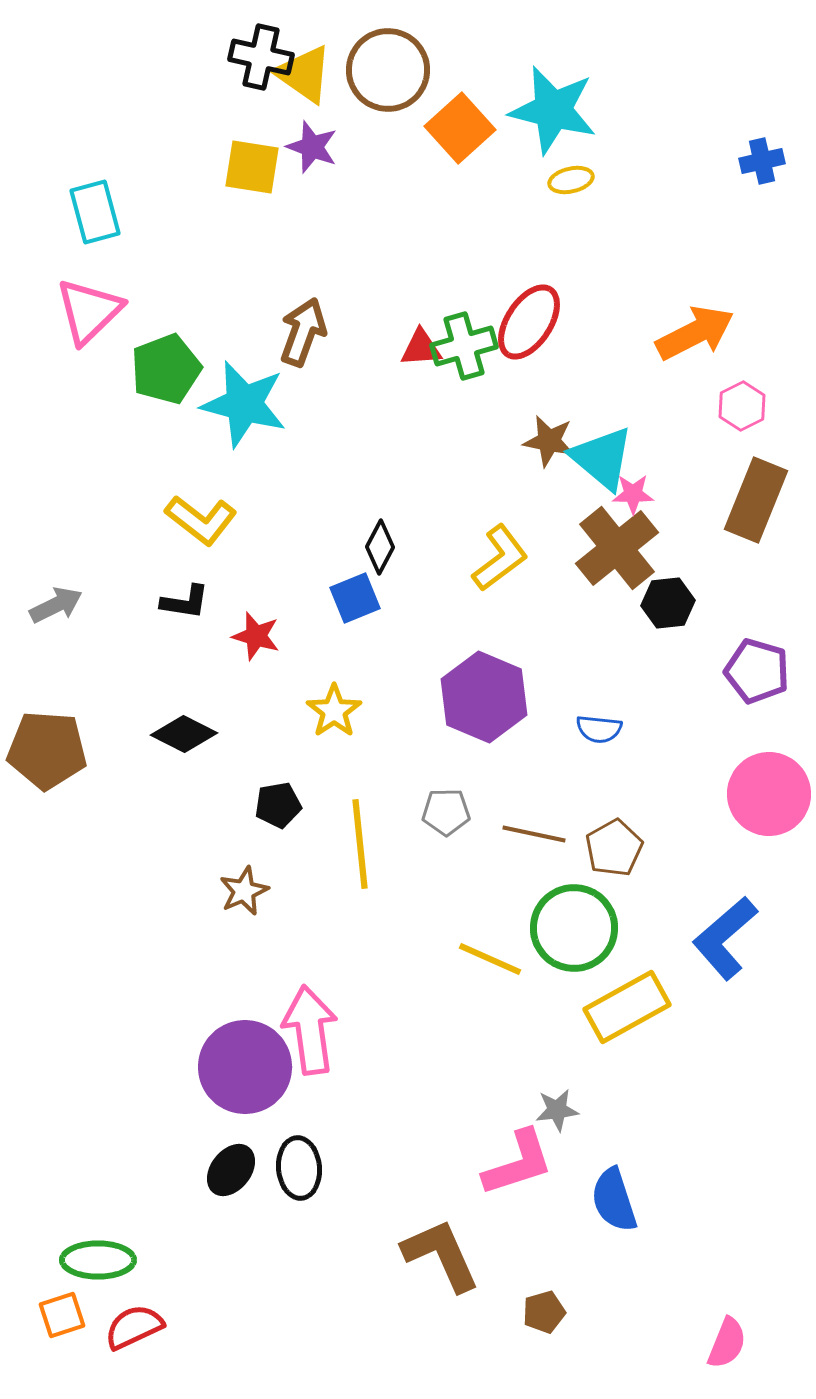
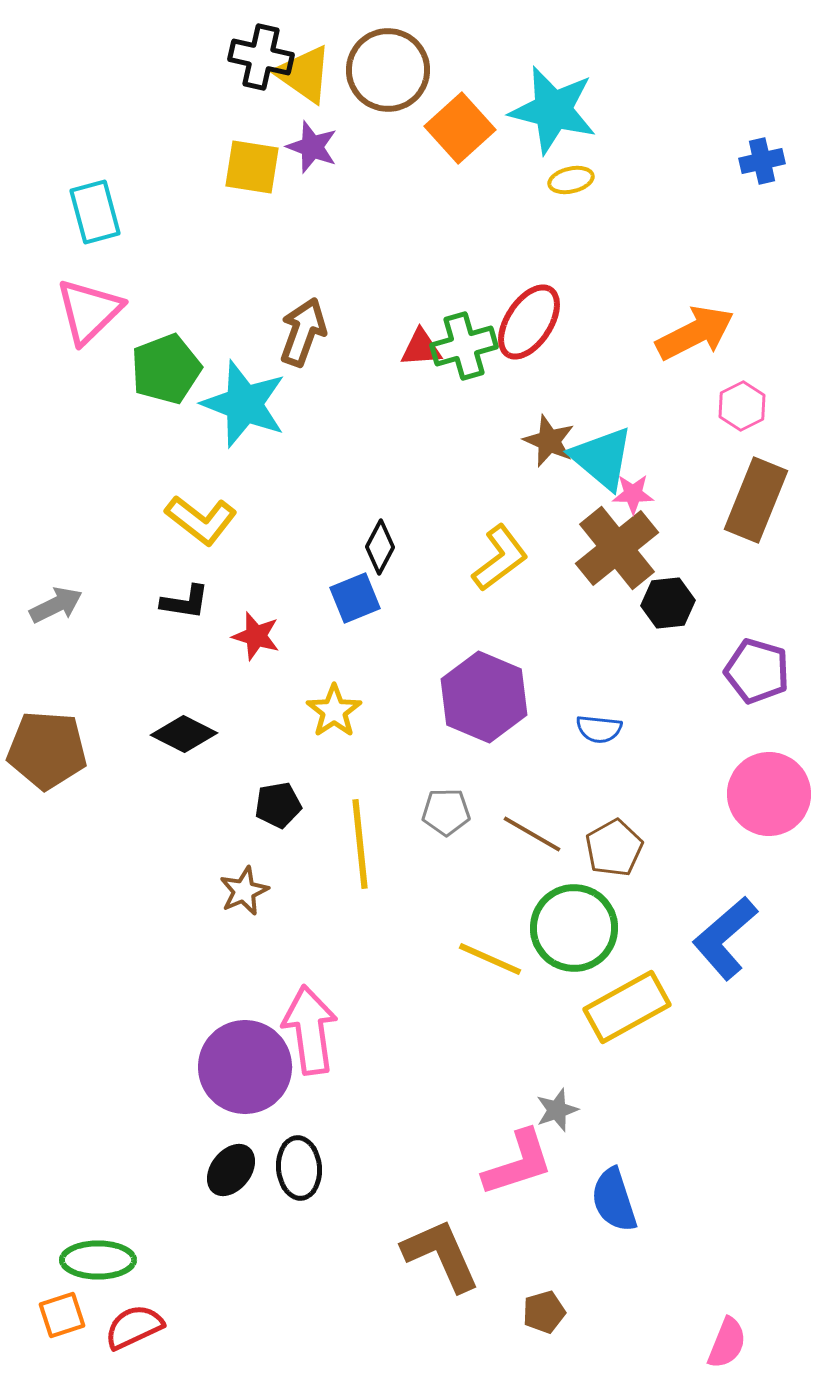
cyan star at (244, 404): rotated 6 degrees clockwise
brown star at (549, 441): rotated 12 degrees clockwise
brown line at (534, 834): moved 2 px left; rotated 18 degrees clockwise
gray star at (557, 1110): rotated 12 degrees counterclockwise
